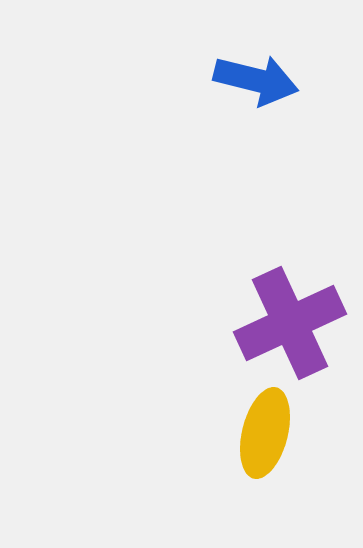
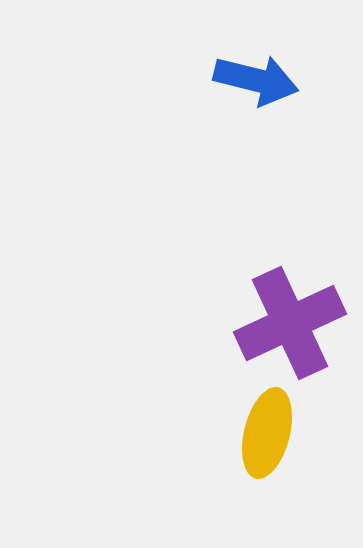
yellow ellipse: moved 2 px right
